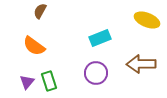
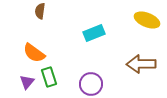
brown semicircle: rotated 21 degrees counterclockwise
cyan rectangle: moved 6 px left, 5 px up
orange semicircle: moved 7 px down
purple circle: moved 5 px left, 11 px down
green rectangle: moved 4 px up
